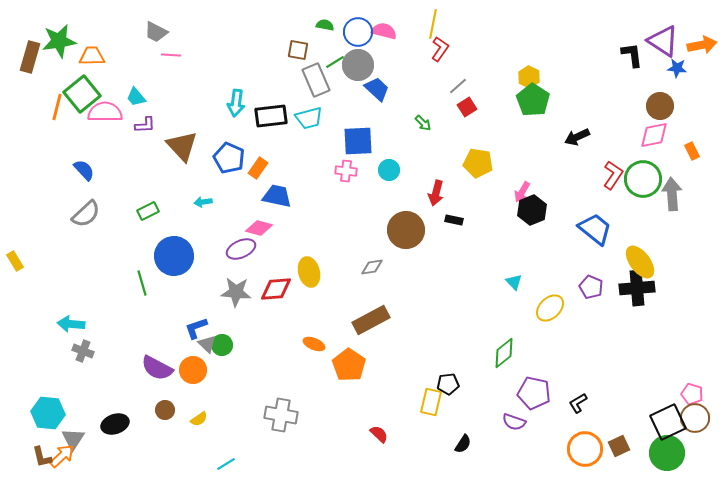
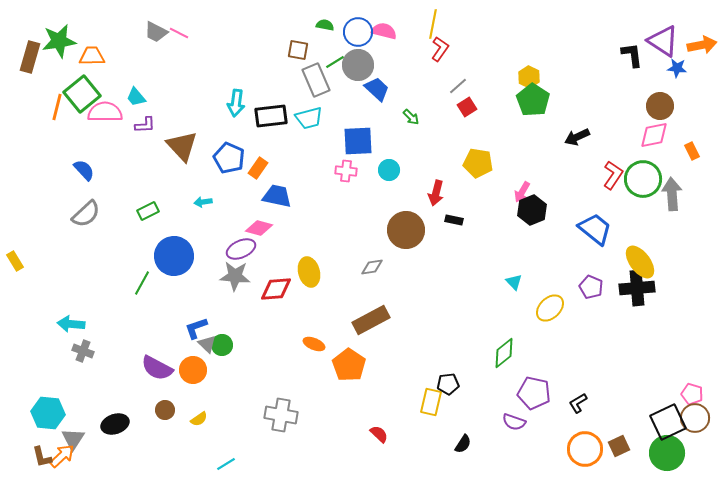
pink line at (171, 55): moved 8 px right, 22 px up; rotated 24 degrees clockwise
green arrow at (423, 123): moved 12 px left, 6 px up
green line at (142, 283): rotated 45 degrees clockwise
gray star at (236, 292): moved 1 px left, 16 px up
